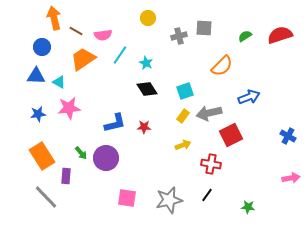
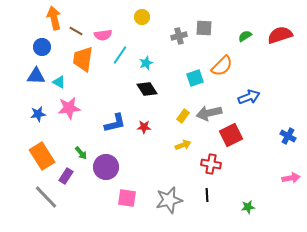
yellow circle: moved 6 px left, 1 px up
orange trapezoid: rotated 48 degrees counterclockwise
cyan star: rotated 24 degrees clockwise
cyan square: moved 10 px right, 13 px up
purple circle: moved 9 px down
purple rectangle: rotated 28 degrees clockwise
black line: rotated 40 degrees counterclockwise
green star: rotated 16 degrees counterclockwise
